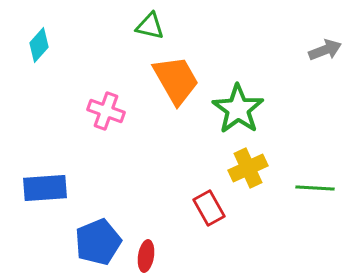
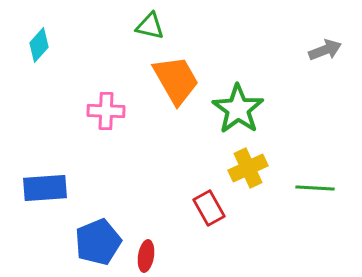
pink cross: rotated 18 degrees counterclockwise
